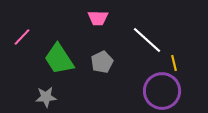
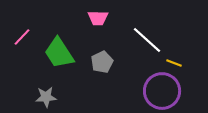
green trapezoid: moved 6 px up
yellow line: rotated 56 degrees counterclockwise
